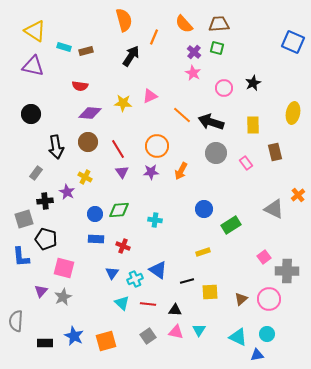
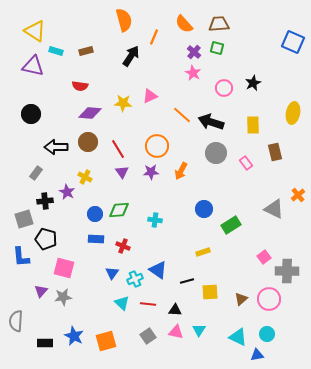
cyan rectangle at (64, 47): moved 8 px left, 4 px down
black arrow at (56, 147): rotated 100 degrees clockwise
gray star at (63, 297): rotated 18 degrees clockwise
